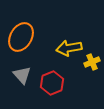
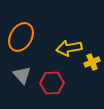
red hexagon: rotated 20 degrees clockwise
